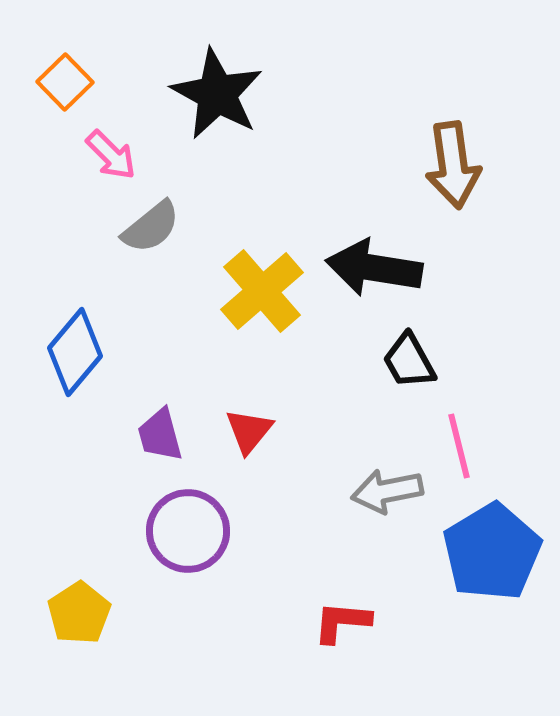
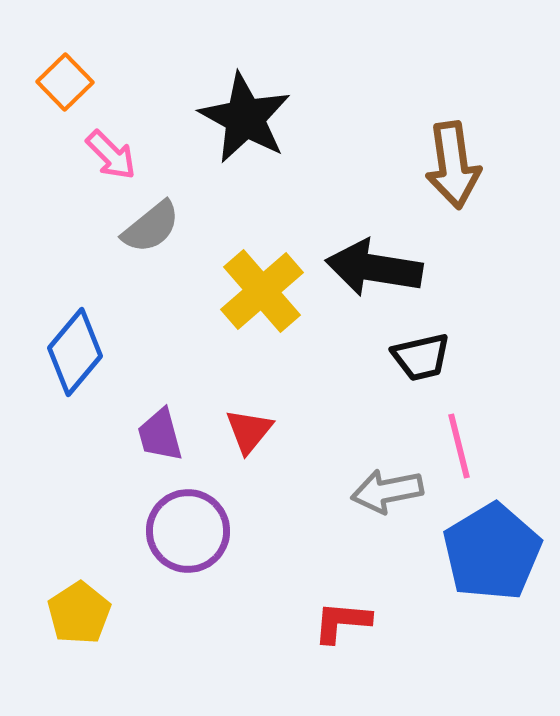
black star: moved 28 px right, 24 px down
black trapezoid: moved 12 px right, 4 px up; rotated 74 degrees counterclockwise
